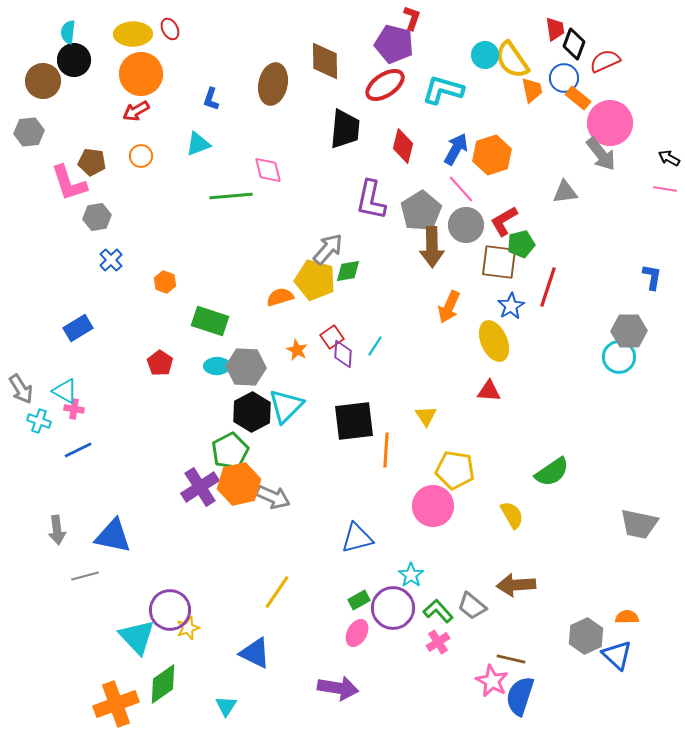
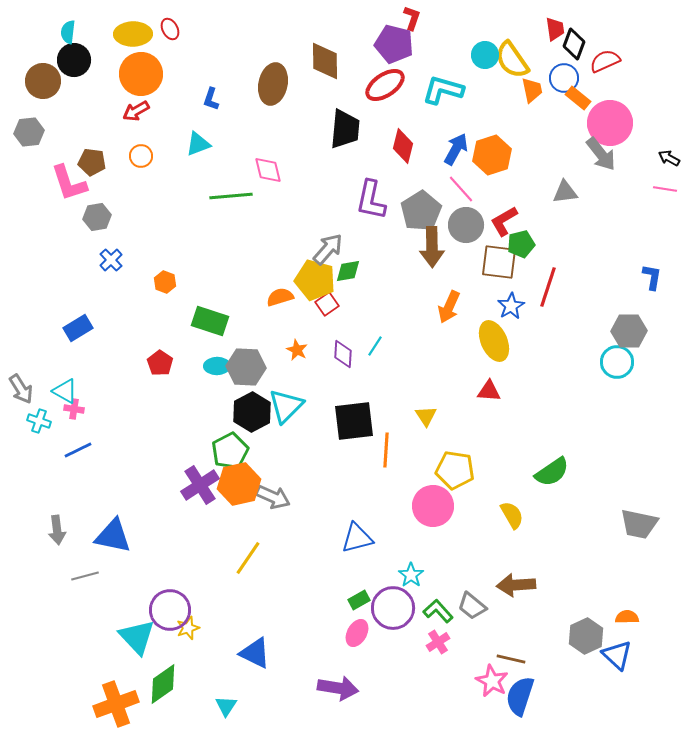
red square at (332, 337): moved 5 px left, 33 px up
cyan circle at (619, 357): moved 2 px left, 5 px down
purple cross at (200, 487): moved 2 px up
yellow line at (277, 592): moved 29 px left, 34 px up
